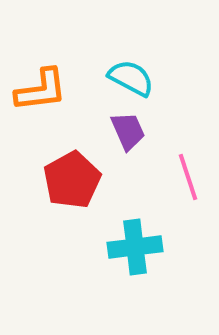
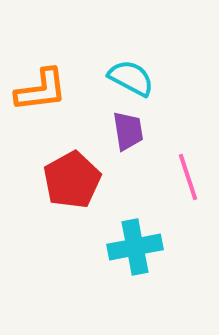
purple trapezoid: rotated 15 degrees clockwise
cyan cross: rotated 4 degrees counterclockwise
